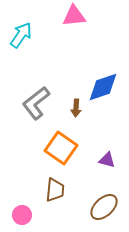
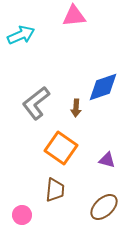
cyan arrow: rotated 32 degrees clockwise
